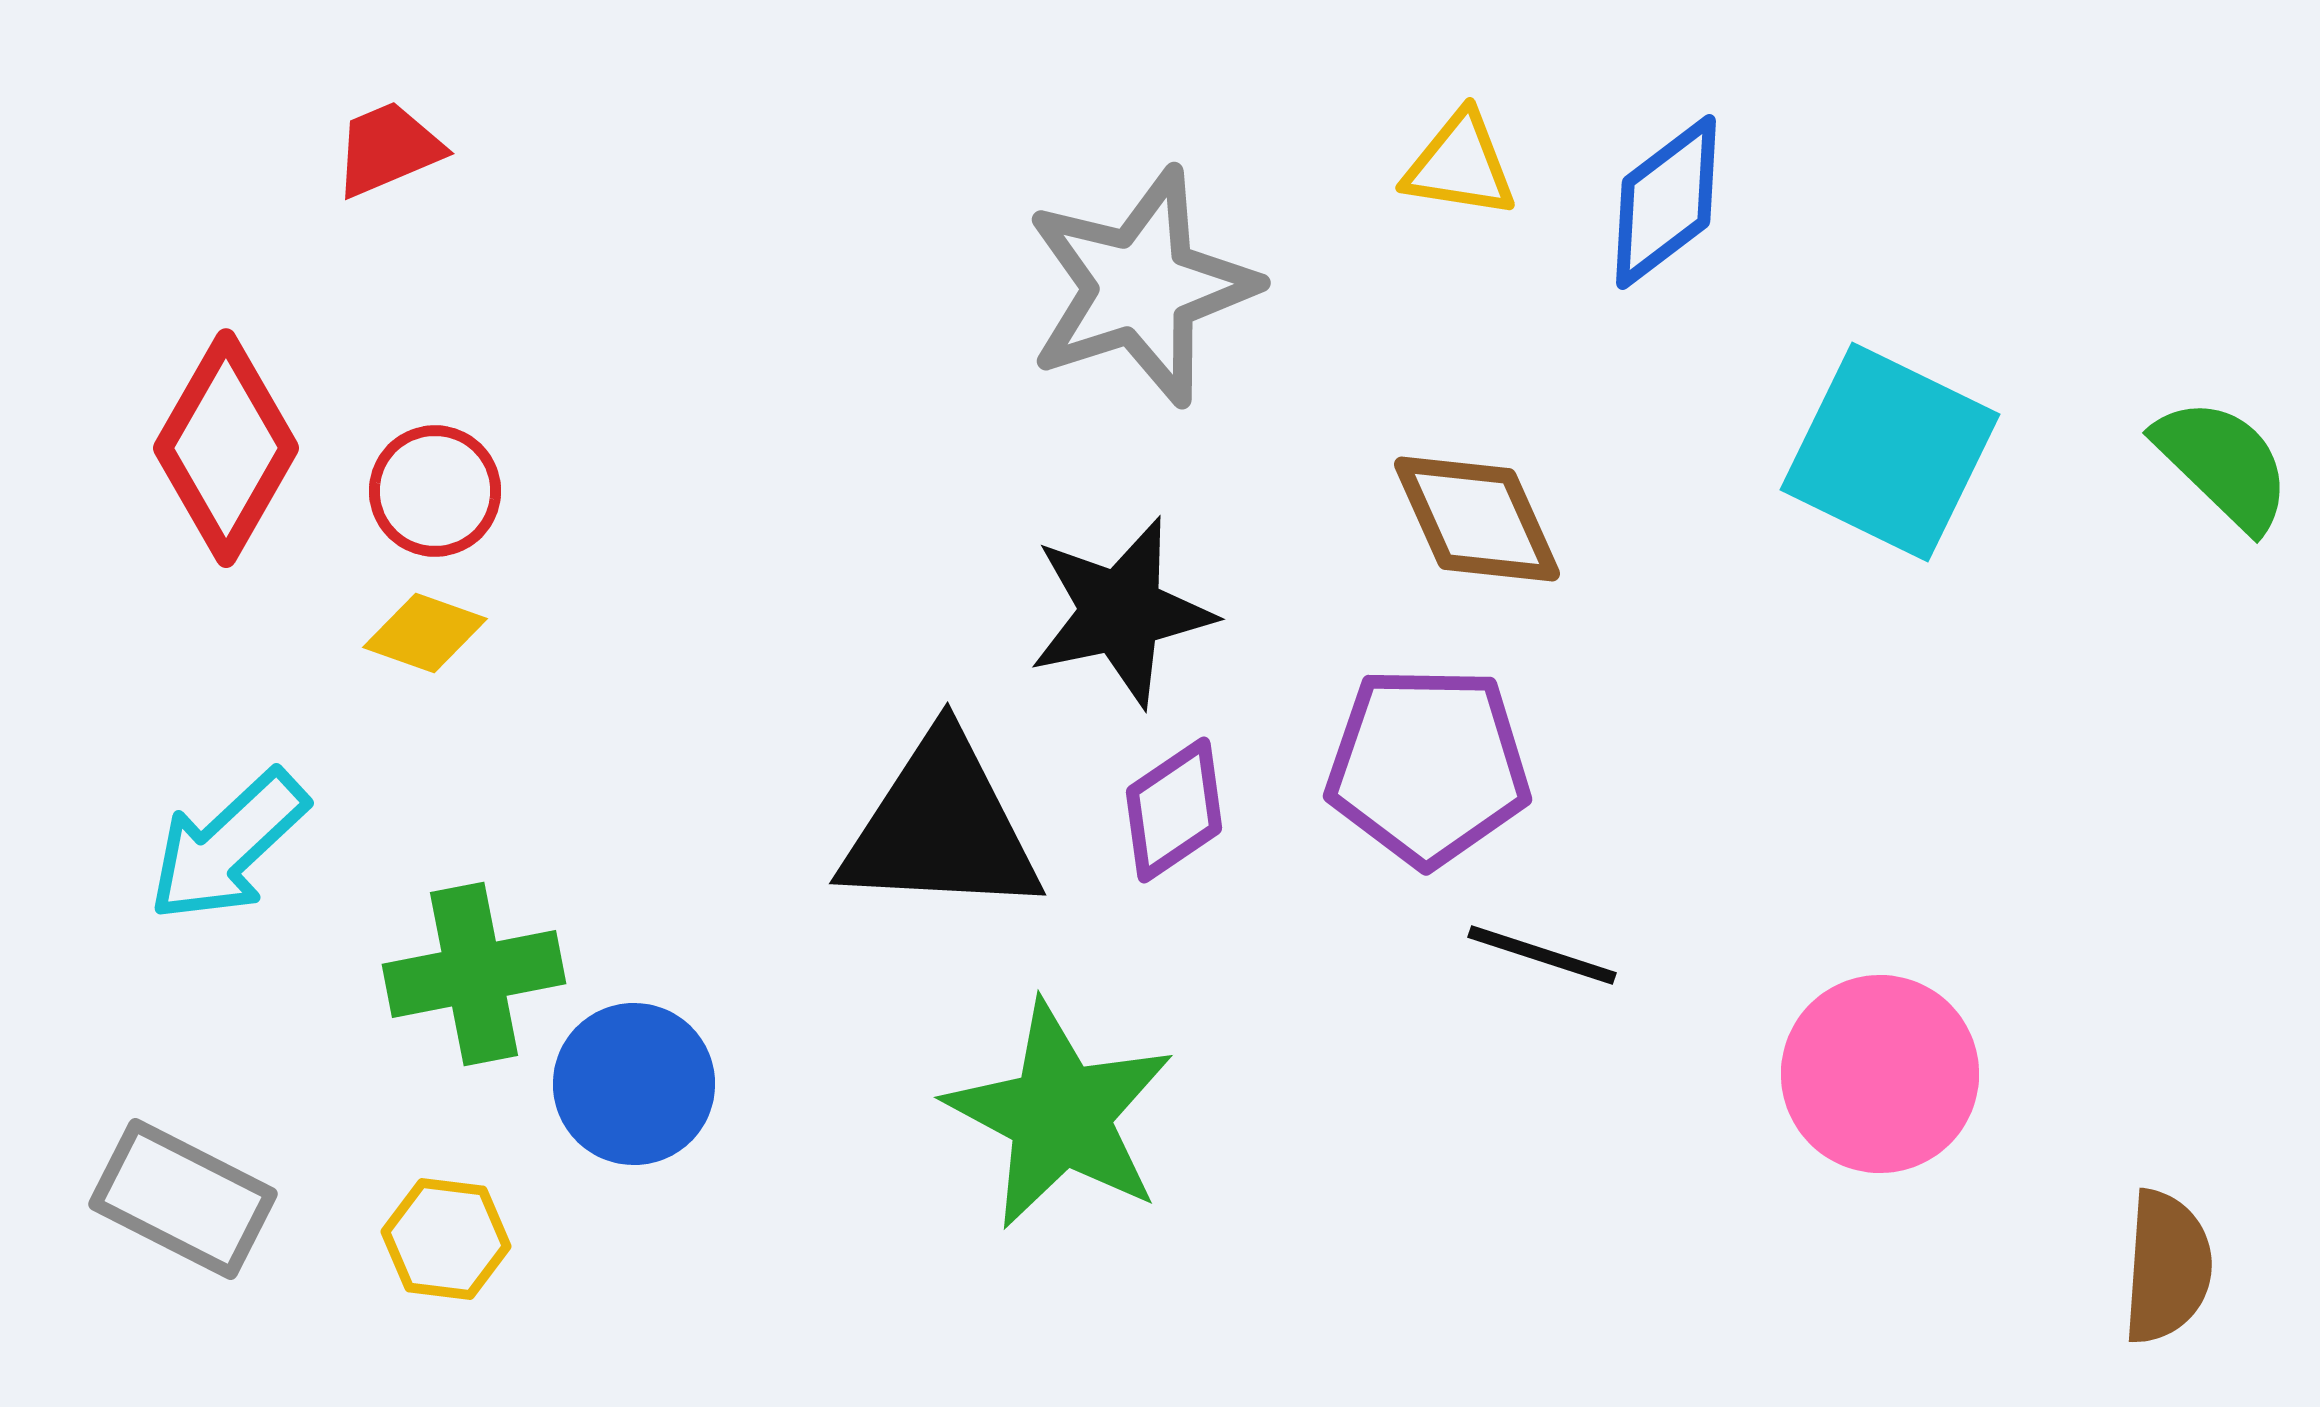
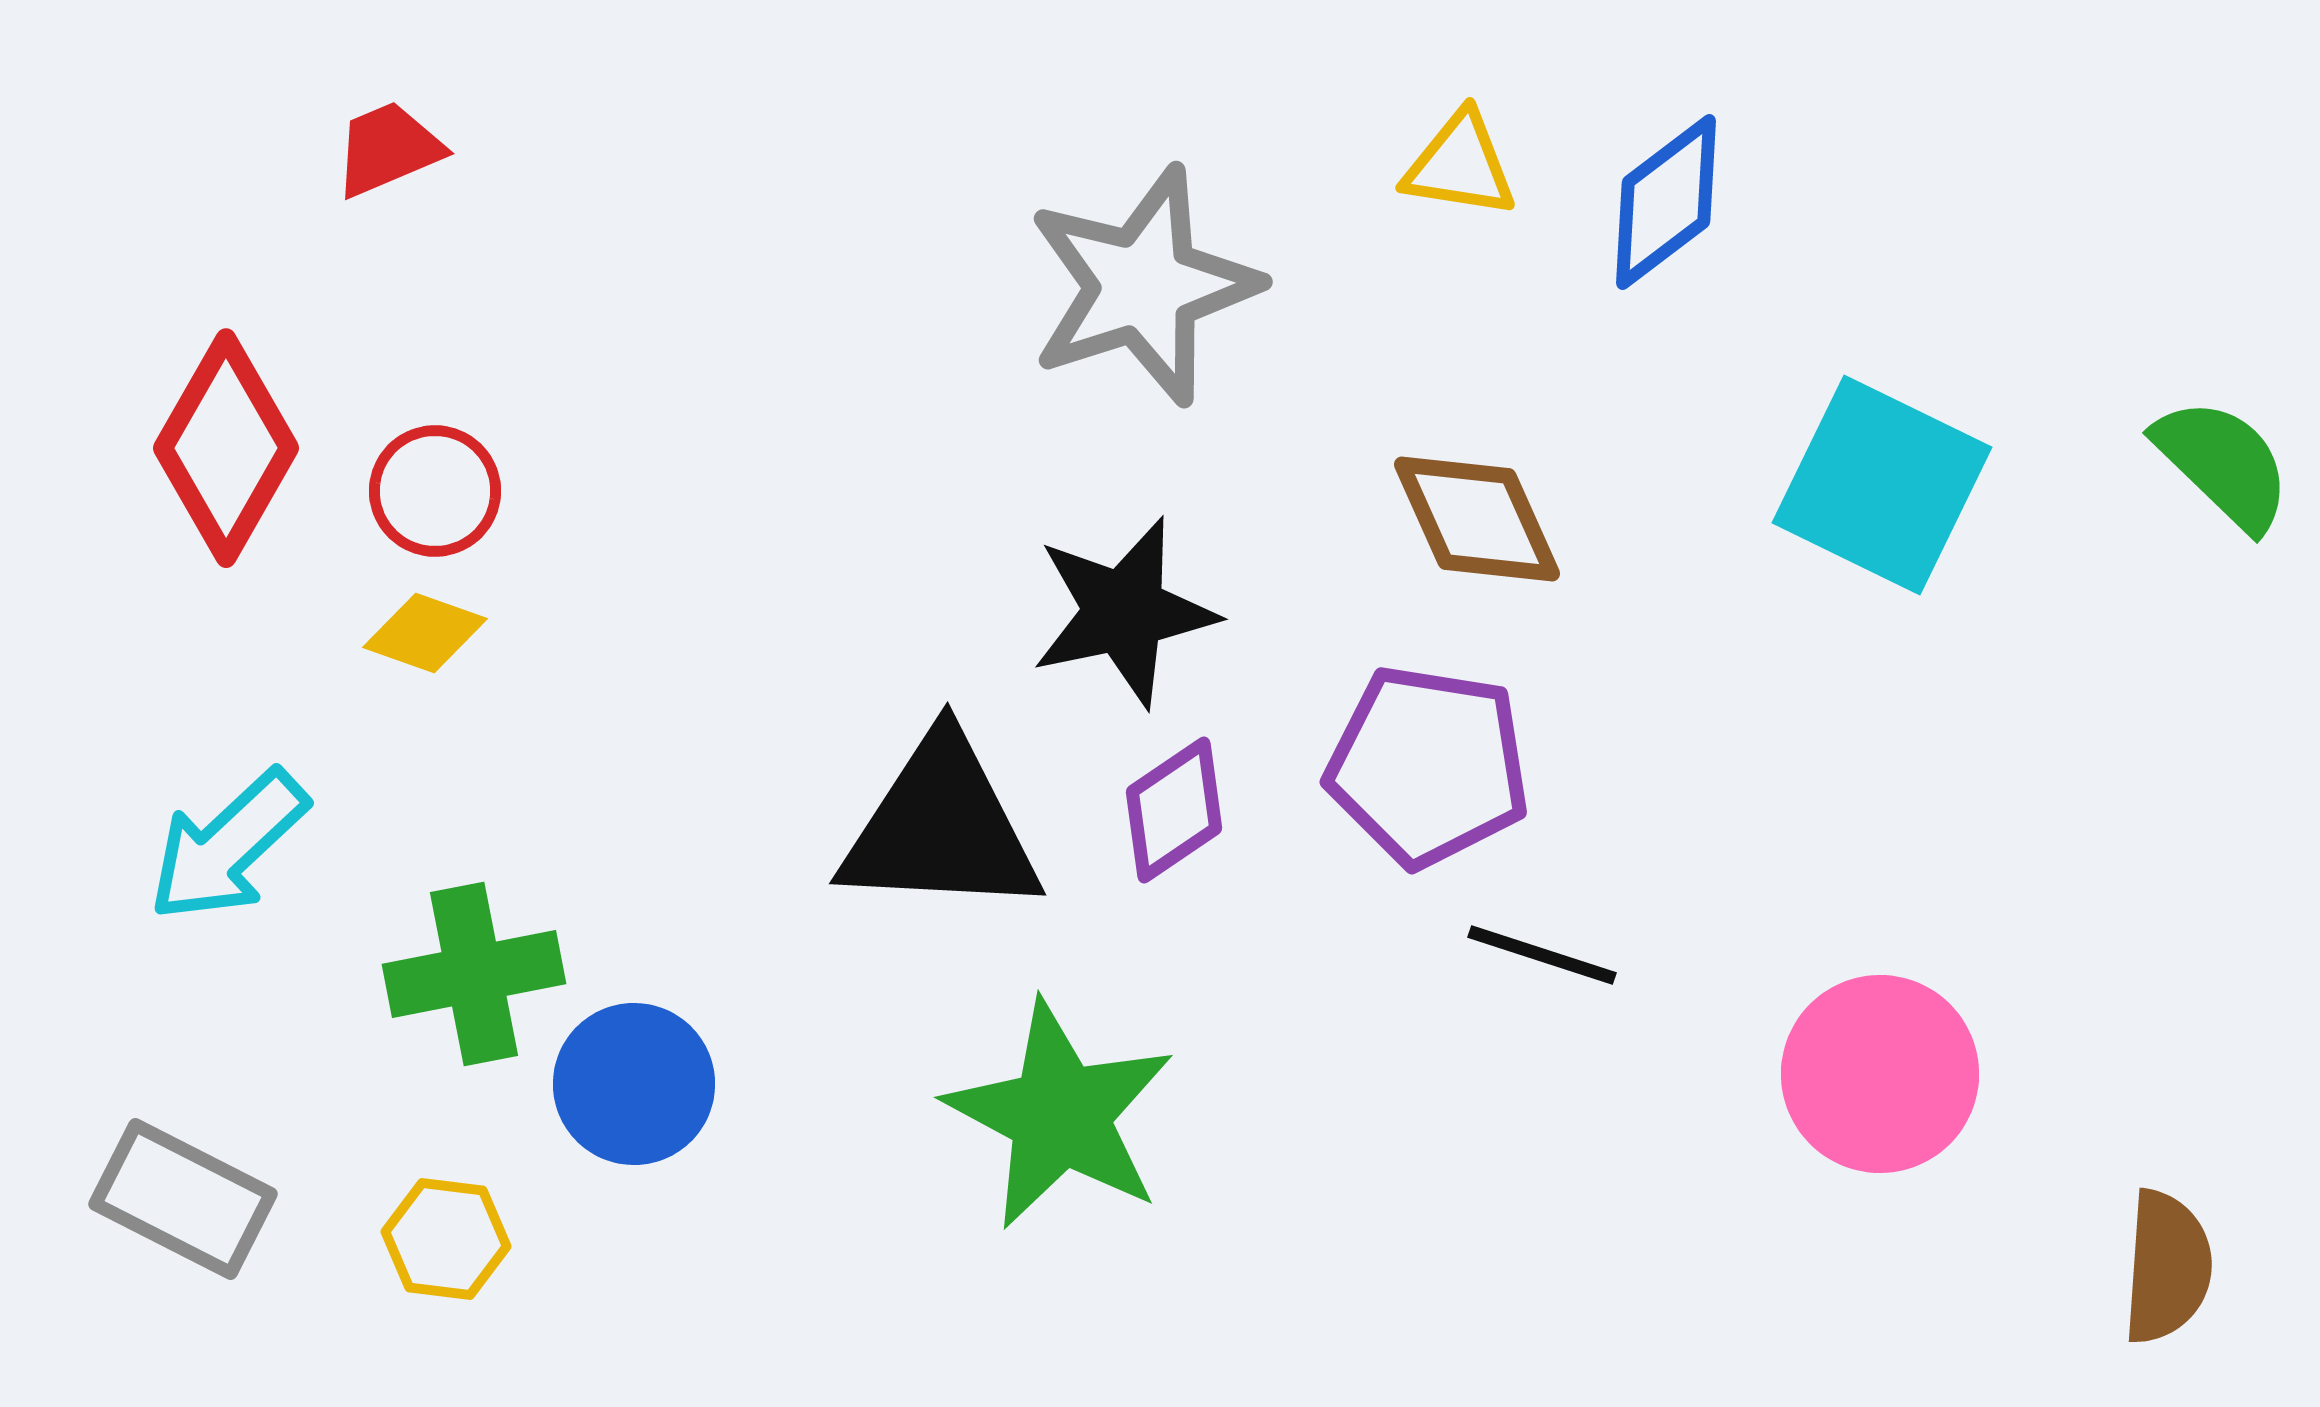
gray star: moved 2 px right, 1 px up
cyan square: moved 8 px left, 33 px down
black star: moved 3 px right
purple pentagon: rotated 8 degrees clockwise
